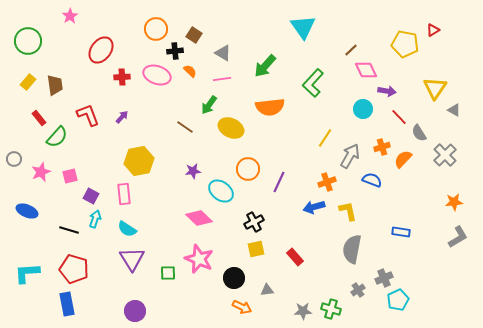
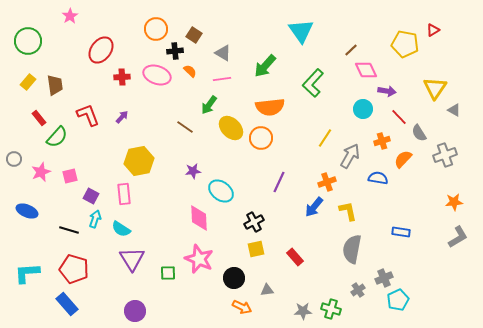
cyan triangle at (303, 27): moved 2 px left, 4 px down
yellow ellipse at (231, 128): rotated 20 degrees clockwise
orange cross at (382, 147): moved 6 px up
gray cross at (445, 155): rotated 25 degrees clockwise
orange circle at (248, 169): moved 13 px right, 31 px up
blue semicircle at (372, 180): moved 6 px right, 2 px up; rotated 12 degrees counterclockwise
blue arrow at (314, 207): rotated 35 degrees counterclockwise
pink diamond at (199, 218): rotated 44 degrees clockwise
cyan semicircle at (127, 229): moved 6 px left
blue rectangle at (67, 304): rotated 30 degrees counterclockwise
